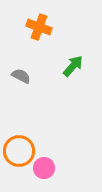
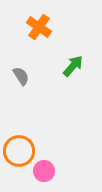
orange cross: rotated 15 degrees clockwise
gray semicircle: rotated 30 degrees clockwise
pink circle: moved 3 px down
